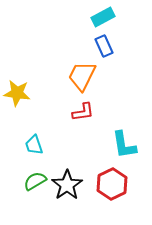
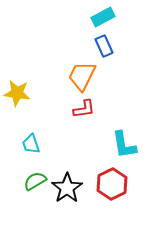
red L-shape: moved 1 px right, 3 px up
cyan trapezoid: moved 3 px left, 1 px up
black star: moved 3 px down
